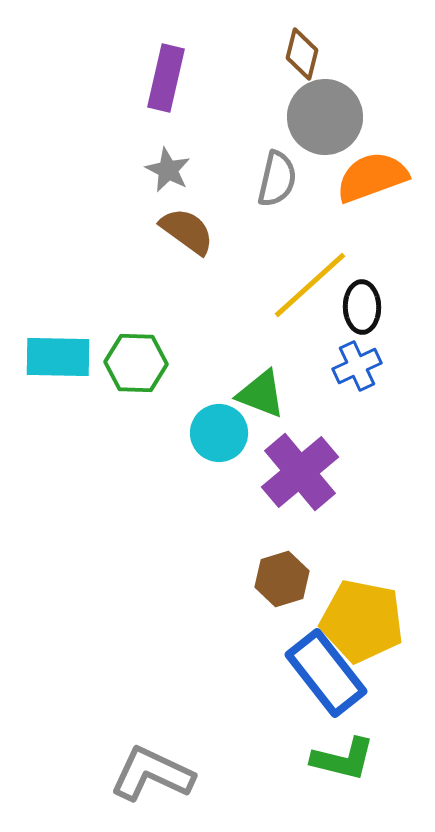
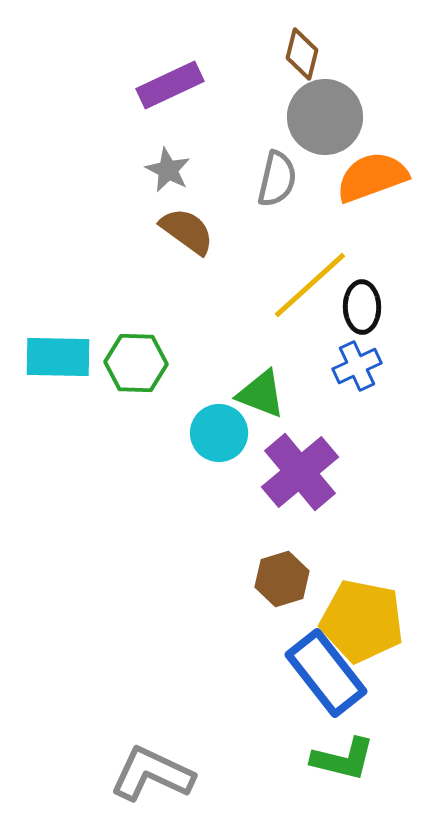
purple rectangle: moved 4 px right, 7 px down; rotated 52 degrees clockwise
